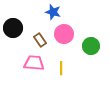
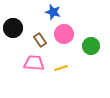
yellow line: rotated 72 degrees clockwise
